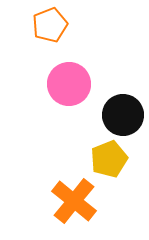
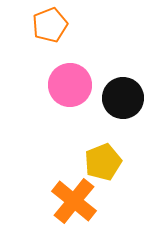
pink circle: moved 1 px right, 1 px down
black circle: moved 17 px up
yellow pentagon: moved 6 px left, 3 px down
